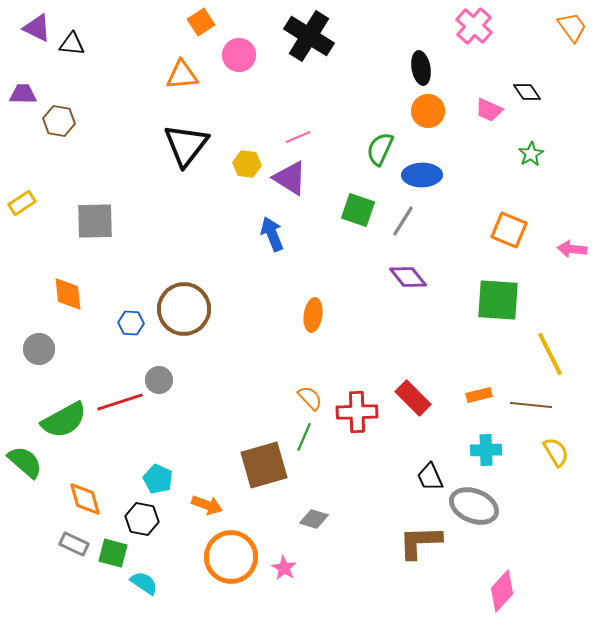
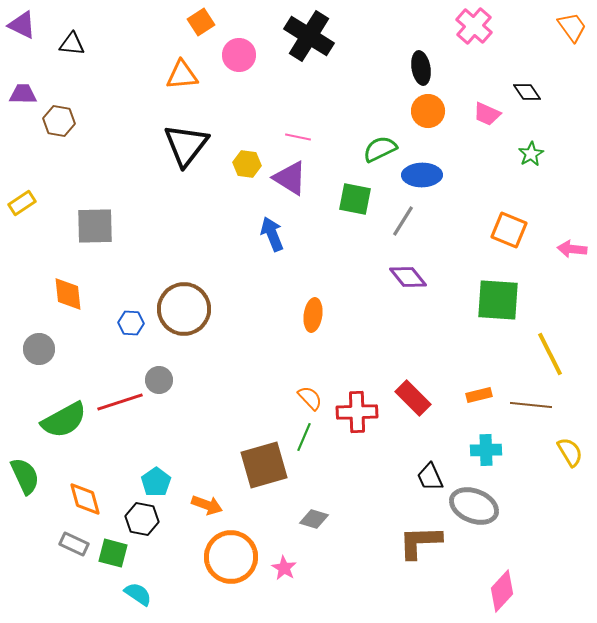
purple triangle at (37, 28): moved 15 px left, 3 px up
pink trapezoid at (489, 110): moved 2 px left, 4 px down
pink line at (298, 137): rotated 35 degrees clockwise
green semicircle at (380, 149): rotated 40 degrees clockwise
green square at (358, 210): moved 3 px left, 11 px up; rotated 8 degrees counterclockwise
gray square at (95, 221): moved 5 px down
yellow semicircle at (556, 452): moved 14 px right
green semicircle at (25, 462): moved 14 px down; rotated 24 degrees clockwise
cyan pentagon at (158, 479): moved 2 px left, 3 px down; rotated 12 degrees clockwise
cyan semicircle at (144, 583): moved 6 px left, 11 px down
